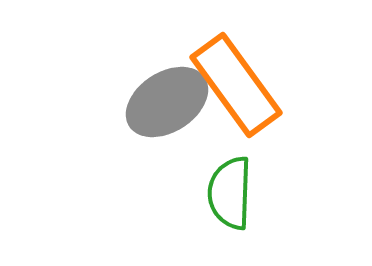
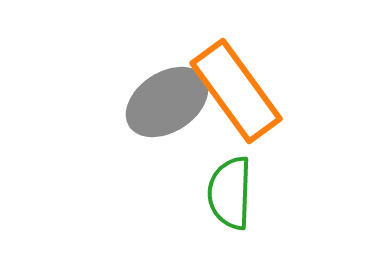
orange rectangle: moved 6 px down
